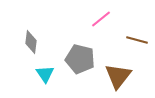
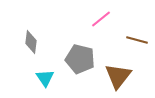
cyan triangle: moved 4 px down
